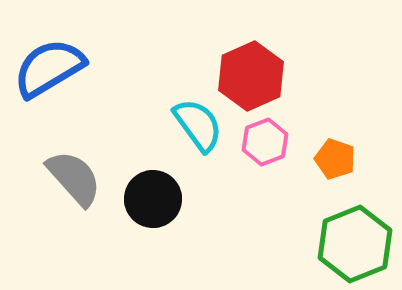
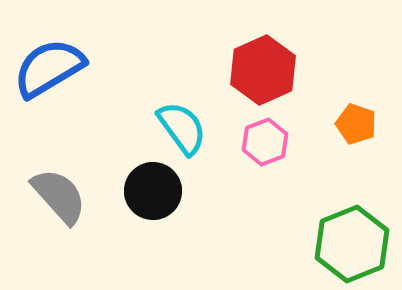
red hexagon: moved 12 px right, 6 px up
cyan semicircle: moved 16 px left, 3 px down
orange pentagon: moved 21 px right, 35 px up
gray semicircle: moved 15 px left, 18 px down
black circle: moved 8 px up
green hexagon: moved 3 px left
